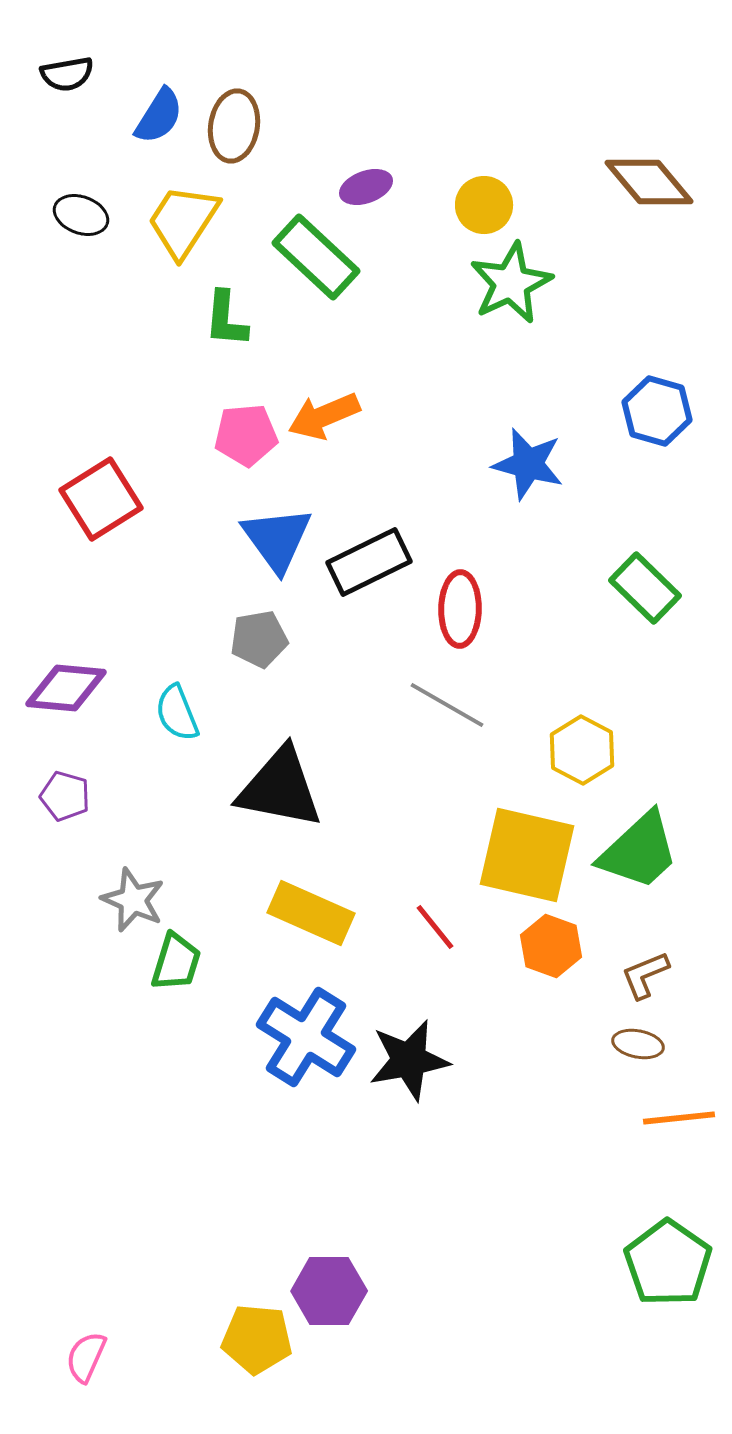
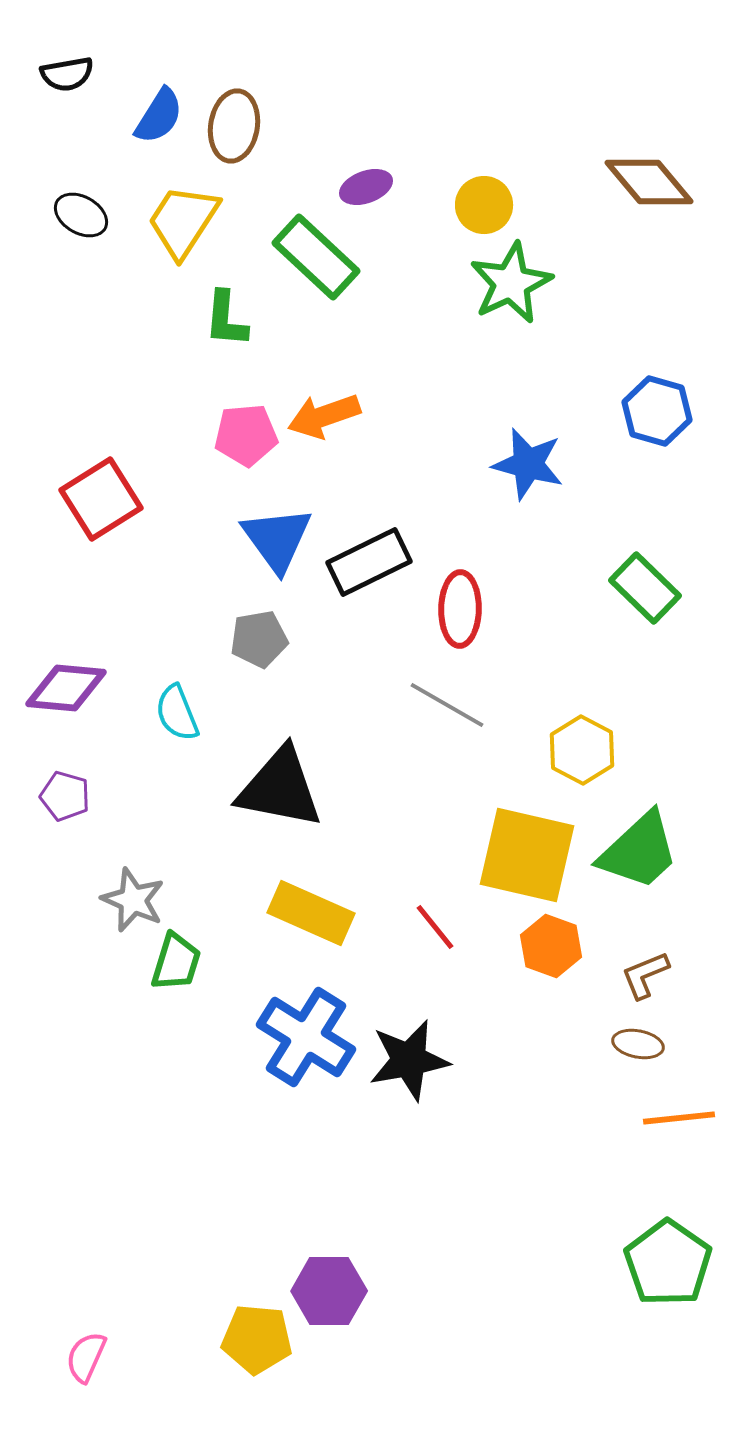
black ellipse at (81, 215): rotated 10 degrees clockwise
orange arrow at (324, 416): rotated 4 degrees clockwise
